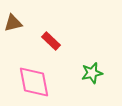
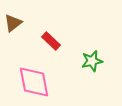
brown triangle: rotated 24 degrees counterclockwise
green star: moved 12 px up
